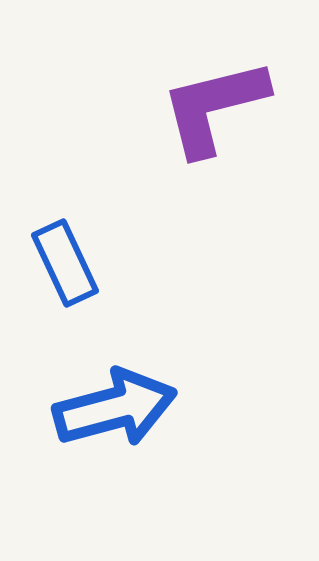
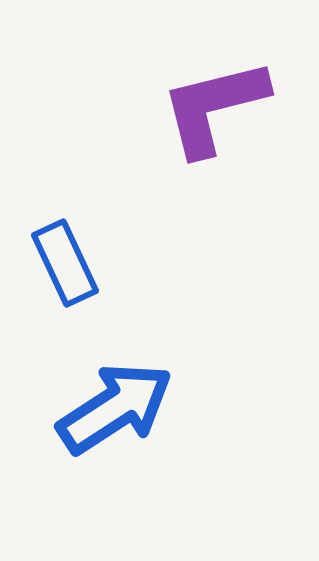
blue arrow: rotated 18 degrees counterclockwise
